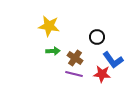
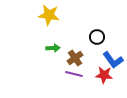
yellow star: moved 11 px up
green arrow: moved 3 px up
brown cross: rotated 21 degrees clockwise
red star: moved 2 px right, 1 px down
